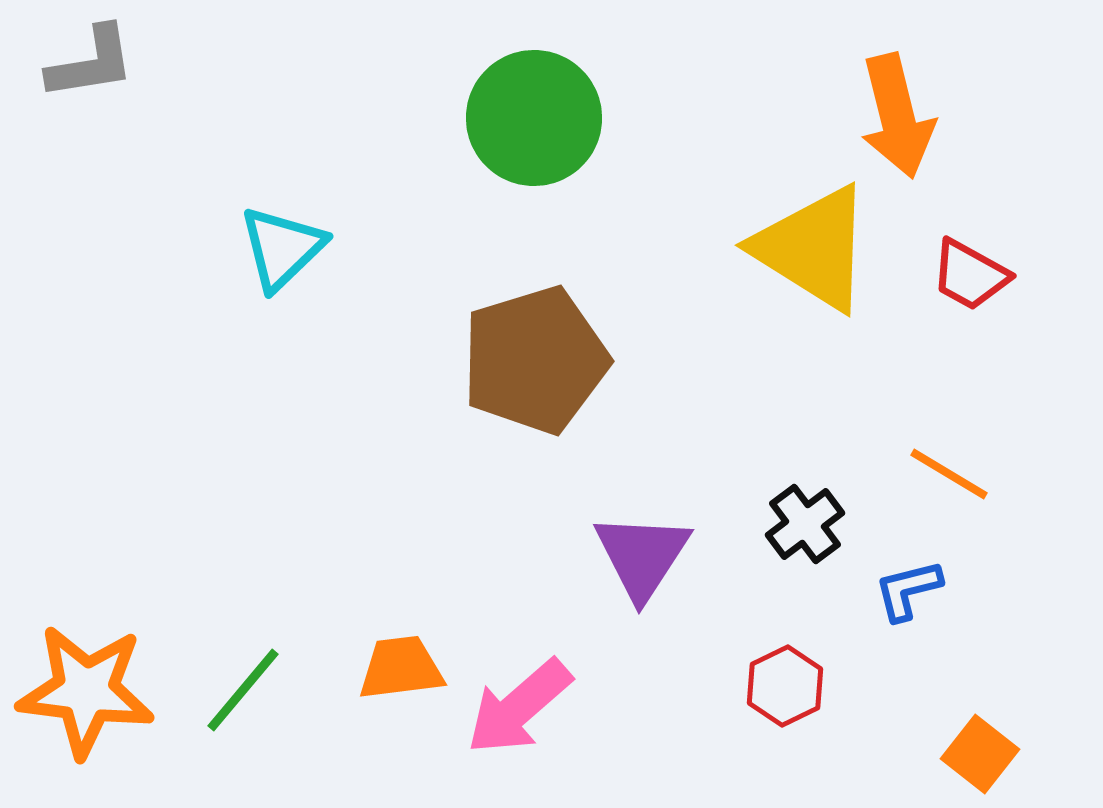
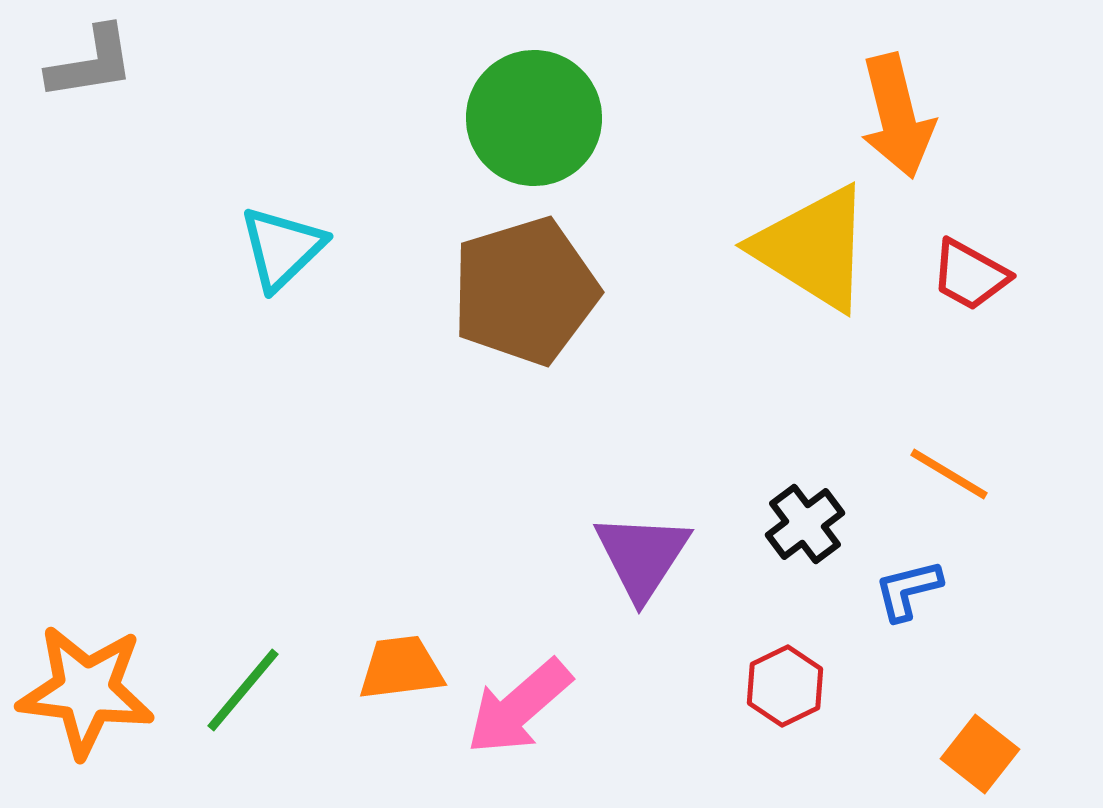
brown pentagon: moved 10 px left, 69 px up
